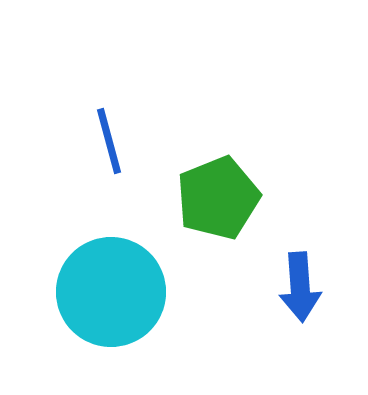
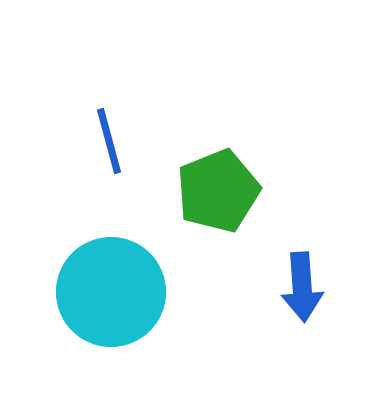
green pentagon: moved 7 px up
blue arrow: moved 2 px right
